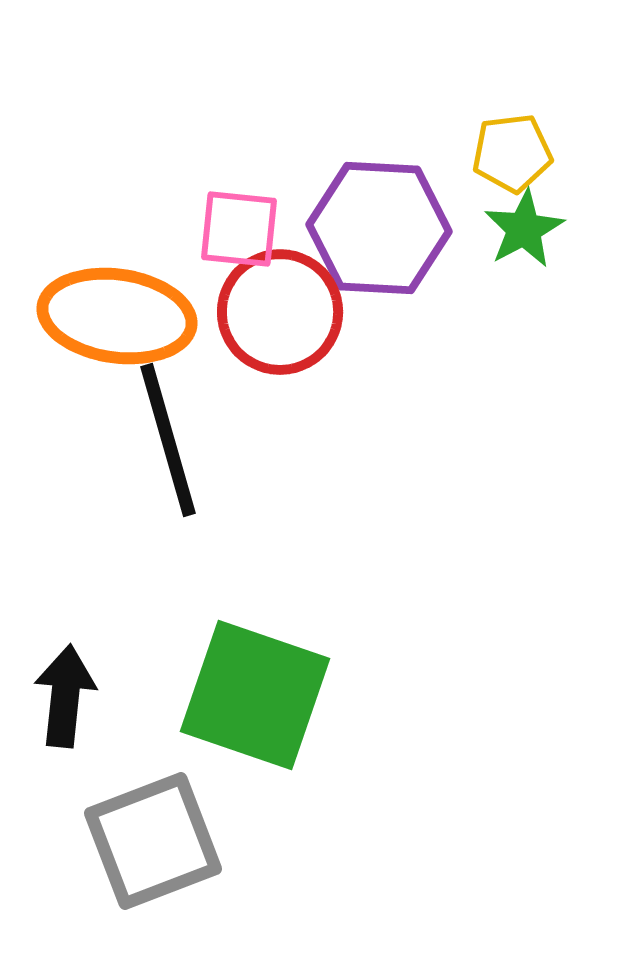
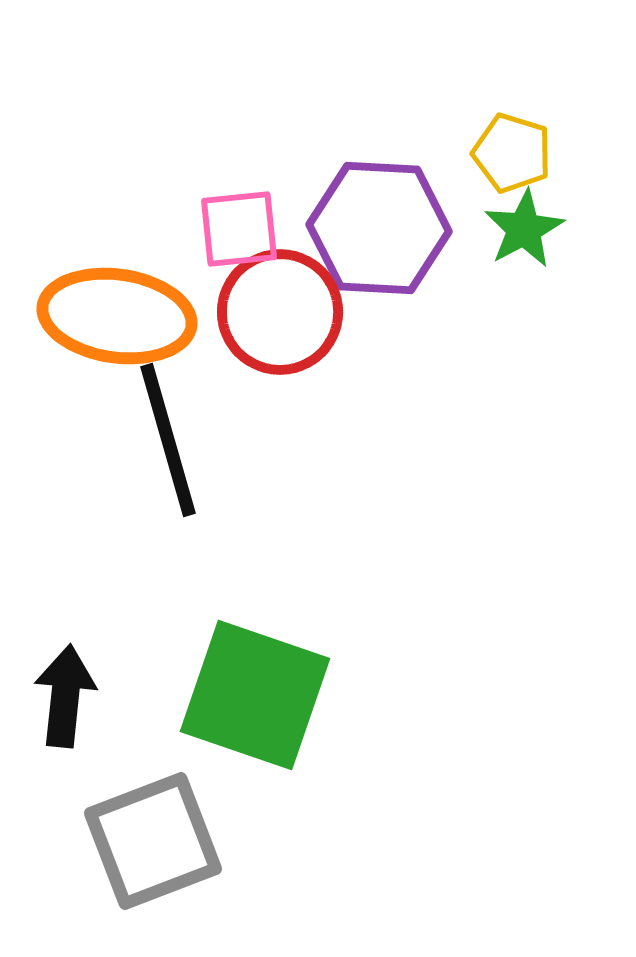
yellow pentagon: rotated 24 degrees clockwise
pink square: rotated 12 degrees counterclockwise
